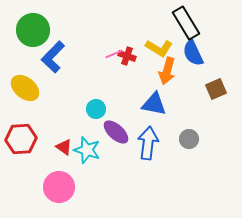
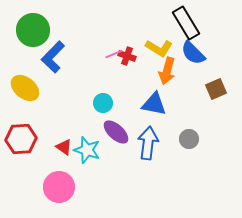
blue semicircle: rotated 20 degrees counterclockwise
cyan circle: moved 7 px right, 6 px up
